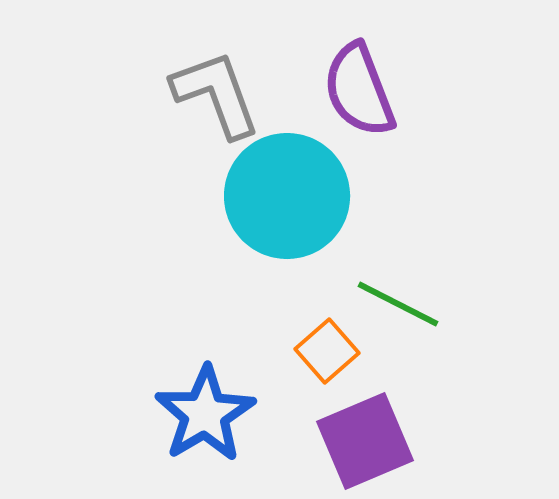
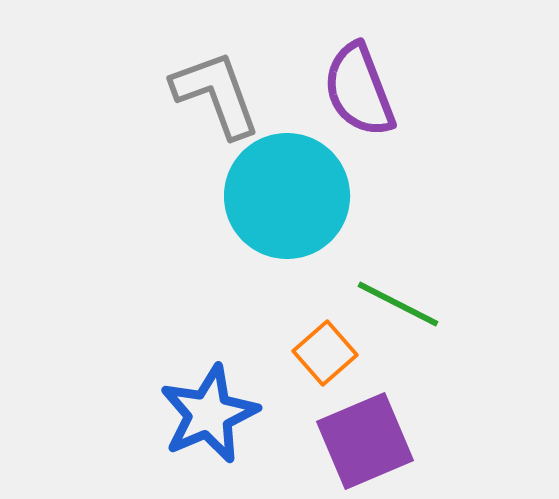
orange square: moved 2 px left, 2 px down
blue star: moved 4 px right; rotated 8 degrees clockwise
